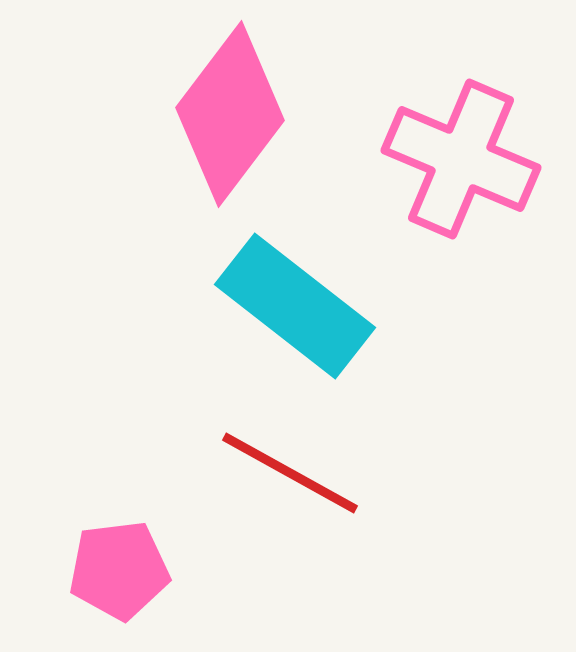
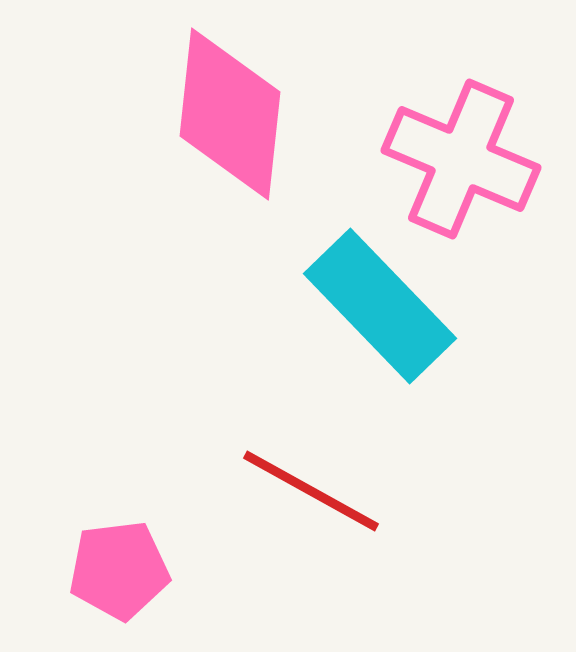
pink diamond: rotated 31 degrees counterclockwise
cyan rectangle: moved 85 px right; rotated 8 degrees clockwise
red line: moved 21 px right, 18 px down
